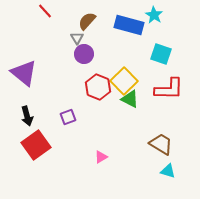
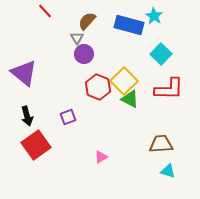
cyan star: moved 1 px down
cyan square: rotated 25 degrees clockwise
brown trapezoid: rotated 35 degrees counterclockwise
